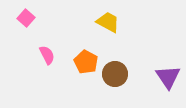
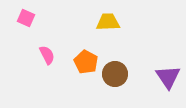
pink square: rotated 18 degrees counterclockwise
yellow trapezoid: rotated 30 degrees counterclockwise
